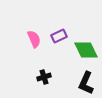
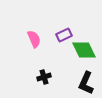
purple rectangle: moved 5 px right, 1 px up
green diamond: moved 2 px left
